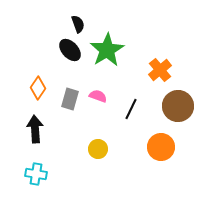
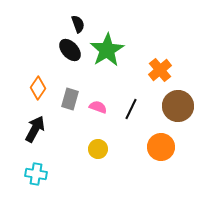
pink semicircle: moved 11 px down
black arrow: rotated 32 degrees clockwise
